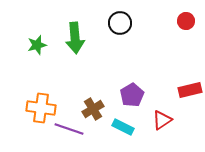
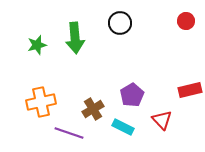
orange cross: moved 6 px up; rotated 20 degrees counterclockwise
red triangle: rotated 40 degrees counterclockwise
purple line: moved 4 px down
